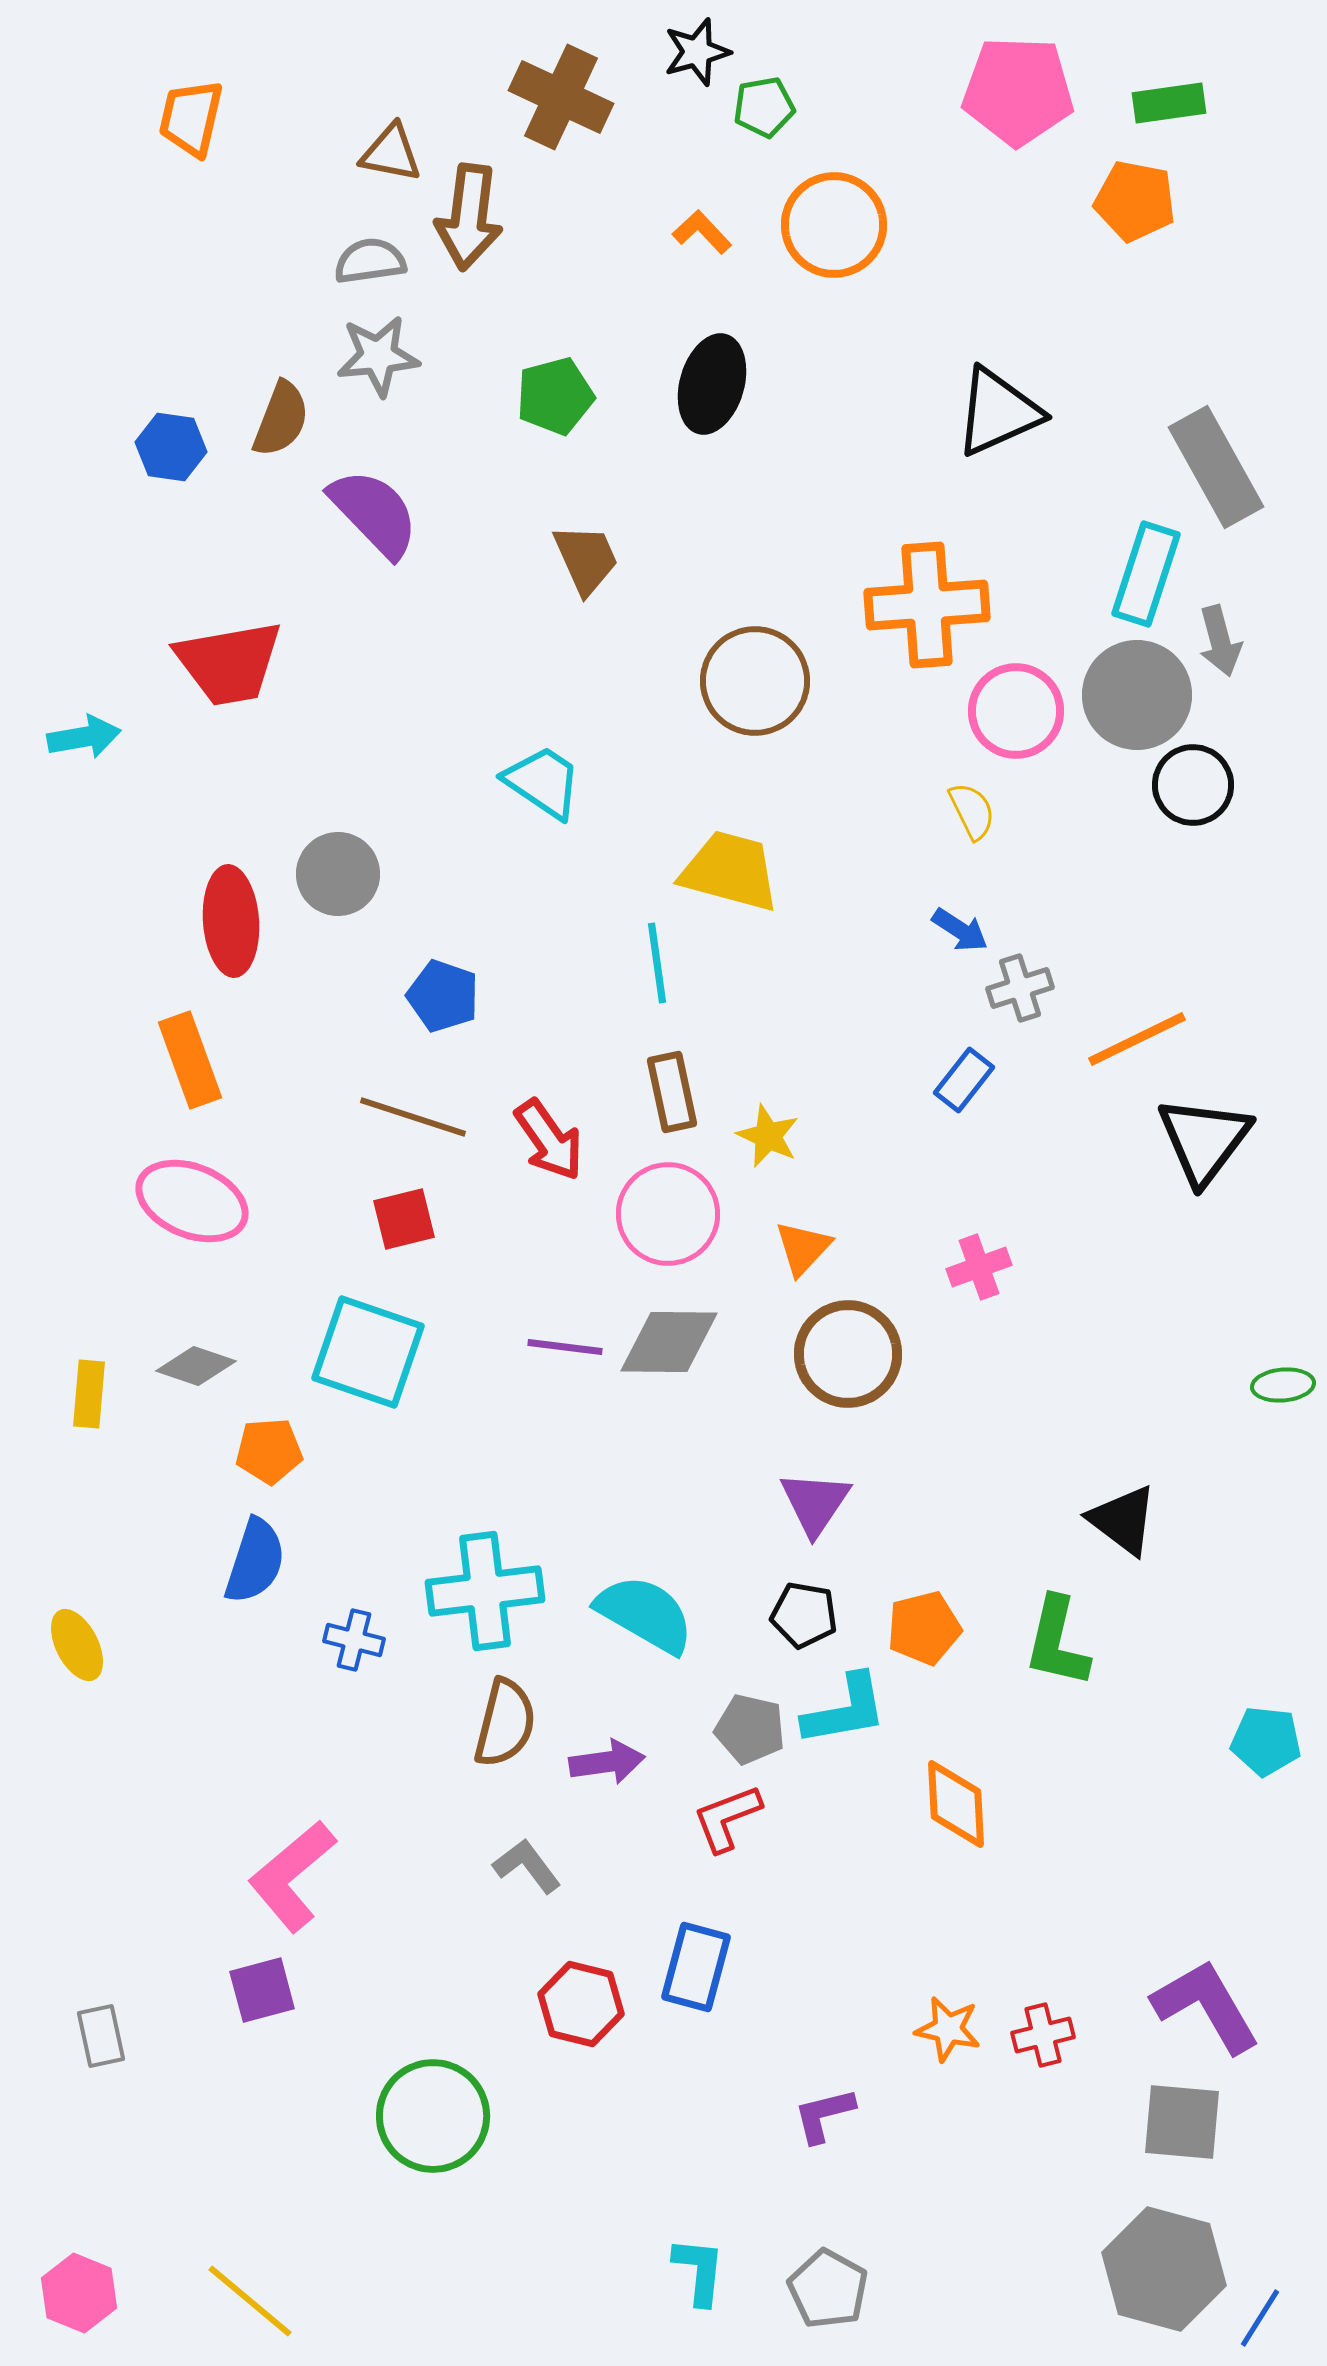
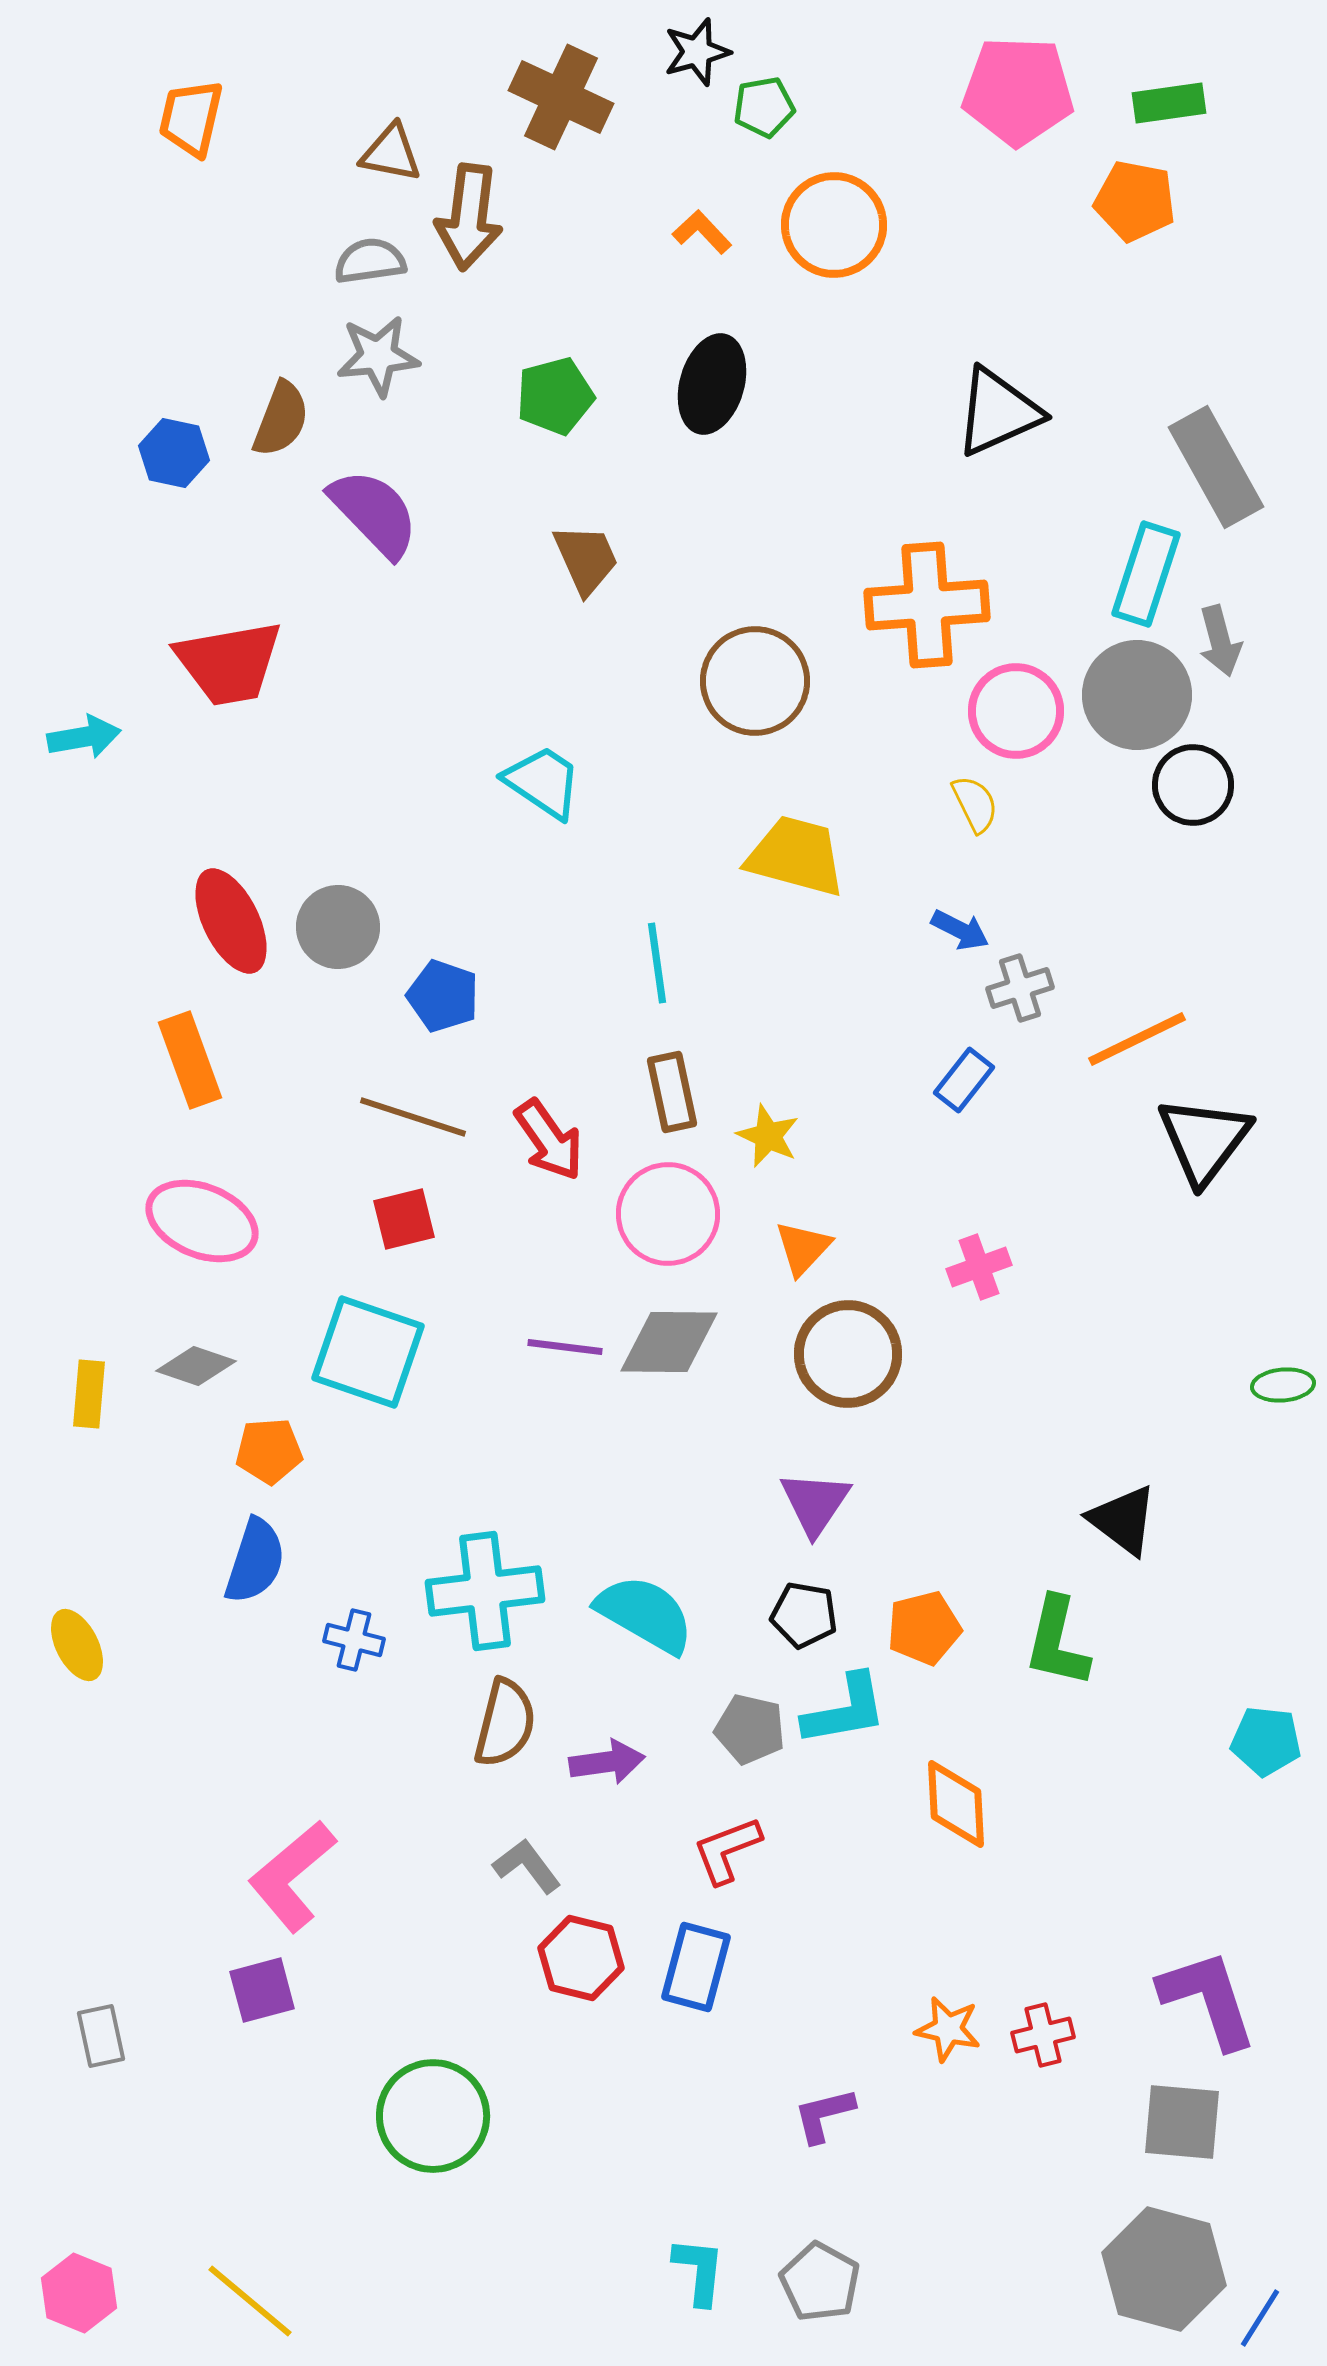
blue hexagon at (171, 447): moved 3 px right, 6 px down; rotated 4 degrees clockwise
yellow semicircle at (972, 811): moved 3 px right, 7 px up
yellow trapezoid at (730, 871): moved 66 px right, 15 px up
gray circle at (338, 874): moved 53 px down
red ellipse at (231, 921): rotated 22 degrees counterclockwise
blue arrow at (960, 930): rotated 6 degrees counterclockwise
pink ellipse at (192, 1201): moved 10 px right, 20 px down
red L-shape at (727, 1818): moved 32 px down
red hexagon at (581, 2004): moved 46 px up
purple L-shape at (1206, 2006): moved 2 px right, 7 px up; rotated 12 degrees clockwise
gray pentagon at (828, 2289): moved 8 px left, 7 px up
